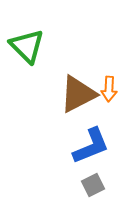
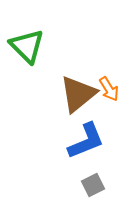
orange arrow: rotated 35 degrees counterclockwise
brown triangle: rotated 12 degrees counterclockwise
blue L-shape: moved 5 px left, 5 px up
